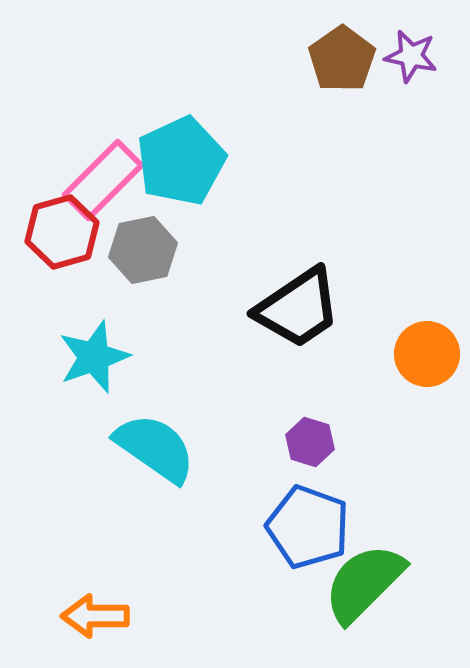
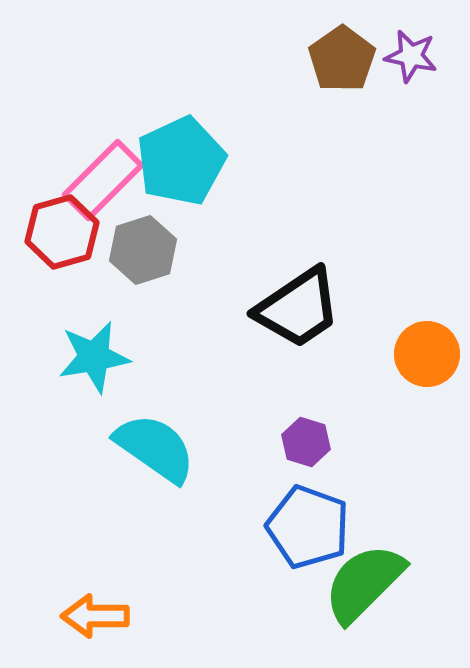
gray hexagon: rotated 6 degrees counterclockwise
cyan star: rotated 10 degrees clockwise
purple hexagon: moved 4 px left
